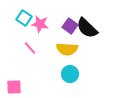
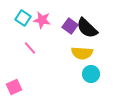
cyan square: moved 1 px left
pink star: moved 2 px right, 4 px up
yellow semicircle: moved 15 px right, 4 px down
cyan circle: moved 21 px right
pink square: rotated 21 degrees counterclockwise
